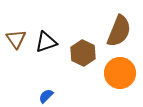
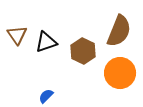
brown triangle: moved 1 px right, 4 px up
brown hexagon: moved 2 px up
